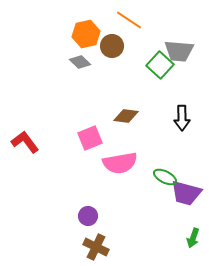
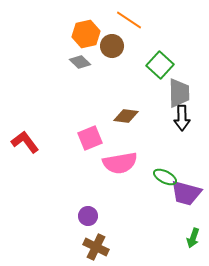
gray trapezoid: moved 42 px down; rotated 96 degrees counterclockwise
